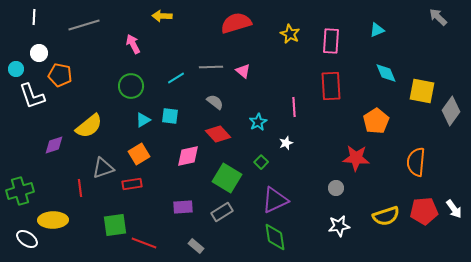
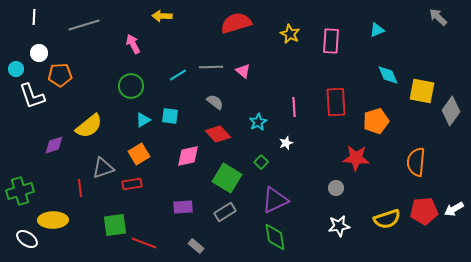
cyan diamond at (386, 73): moved 2 px right, 2 px down
orange pentagon at (60, 75): rotated 15 degrees counterclockwise
cyan line at (176, 78): moved 2 px right, 3 px up
red rectangle at (331, 86): moved 5 px right, 16 px down
orange pentagon at (376, 121): rotated 15 degrees clockwise
white arrow at (454, 209): rotated 96 degrees clockwise
gray rectangle at (222, 212): moved 3 px right
yellow semicircle at (386, 216): moved 1 px right, 3 px down
